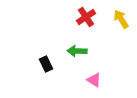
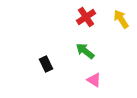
green arrow: moved 8 px right; rotated 36 degrees clockwise
